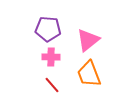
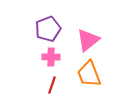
purple pentagon: rotated 25 degrees counterclockwise
red line: rotated 60 degrees clockwise
